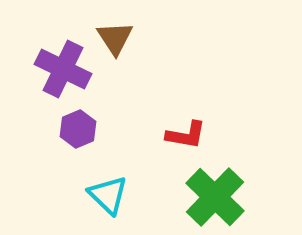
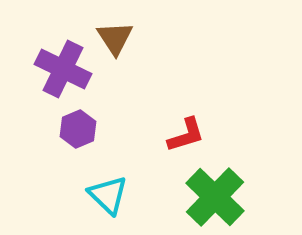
red L-shape: rotated 27 degrees counterclockwise
